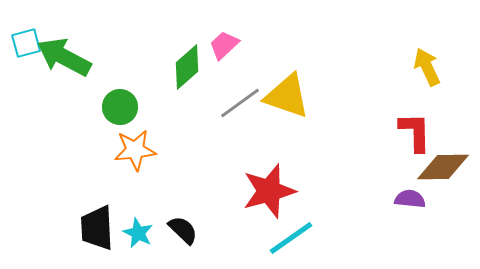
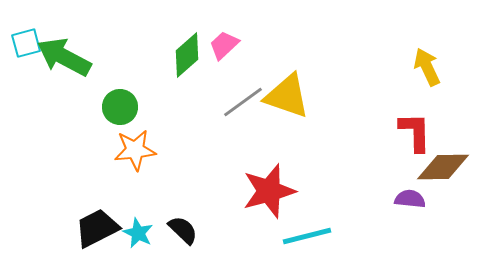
green diamond: moved 12 px up
gray line: moved 3 px right, 1 px up
black trapezoid: rotated 66 degrees clockwise
cyan line: moved 16 px right, 2 px up; rotated 21 degrees clockwise
